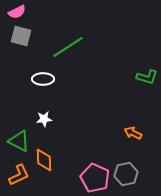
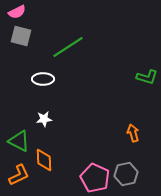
orange arrow: rotated 48 degrees clockwise
